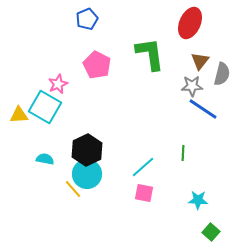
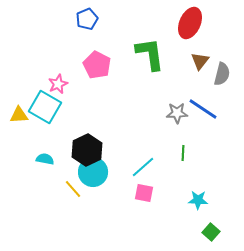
gray star: moved 15 px left, 27 px down
cyan circle: moved 6 px right, 2 px up
